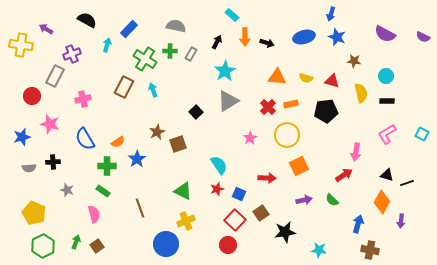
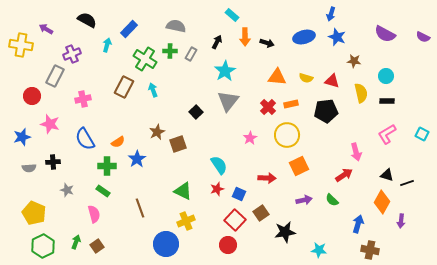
gray triangle at (228, 101): rotated 20 degrees counterclockwise
pink arrow at (356, 152): rotated 24 degrees counterclockwise
